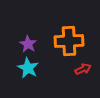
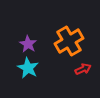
orange cross: rotated 28 degrees counterclockwise
